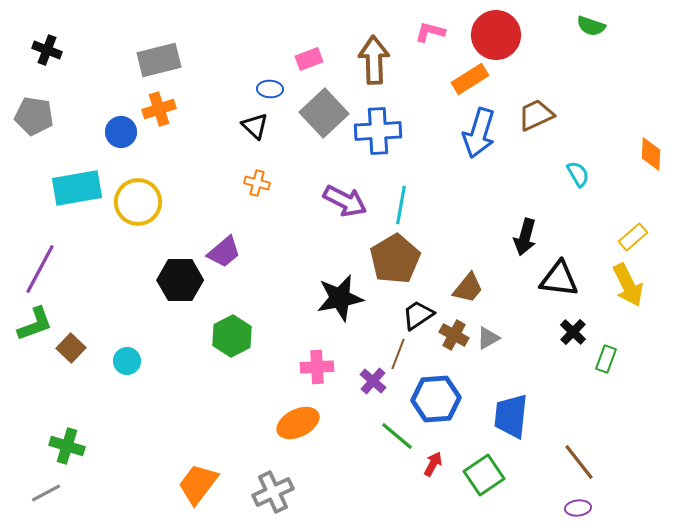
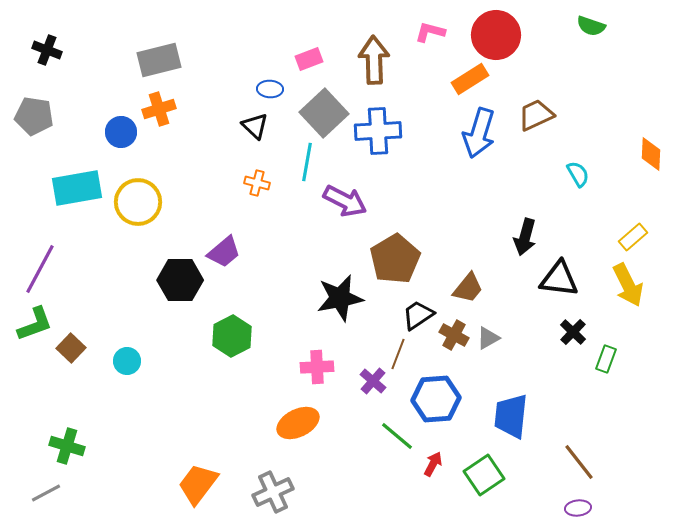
cyan line at (401, 205): moved 94 px left, 43 px up
